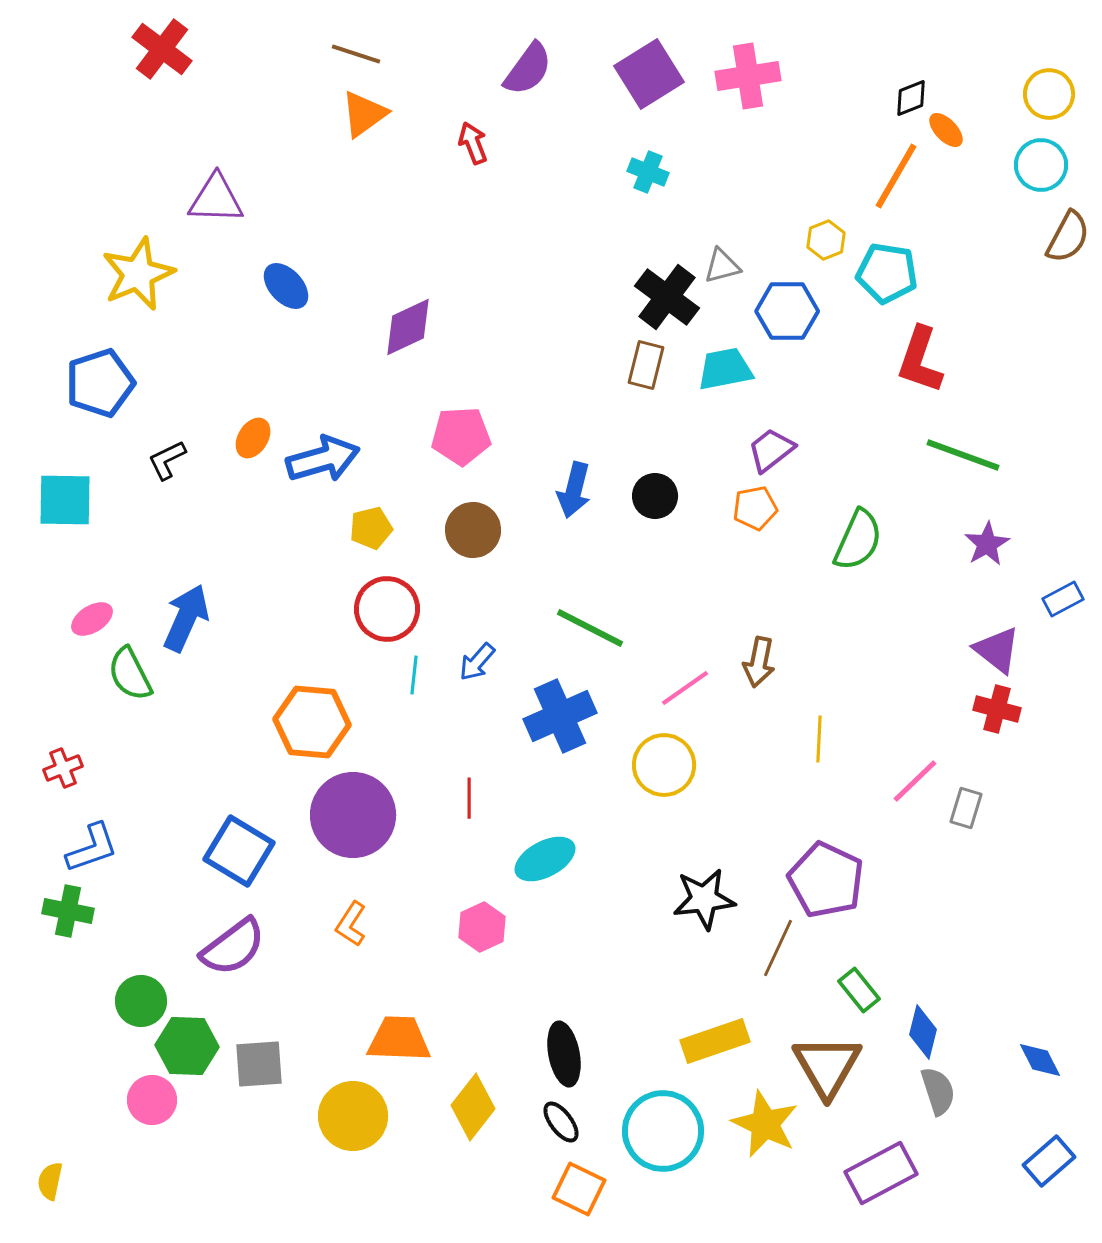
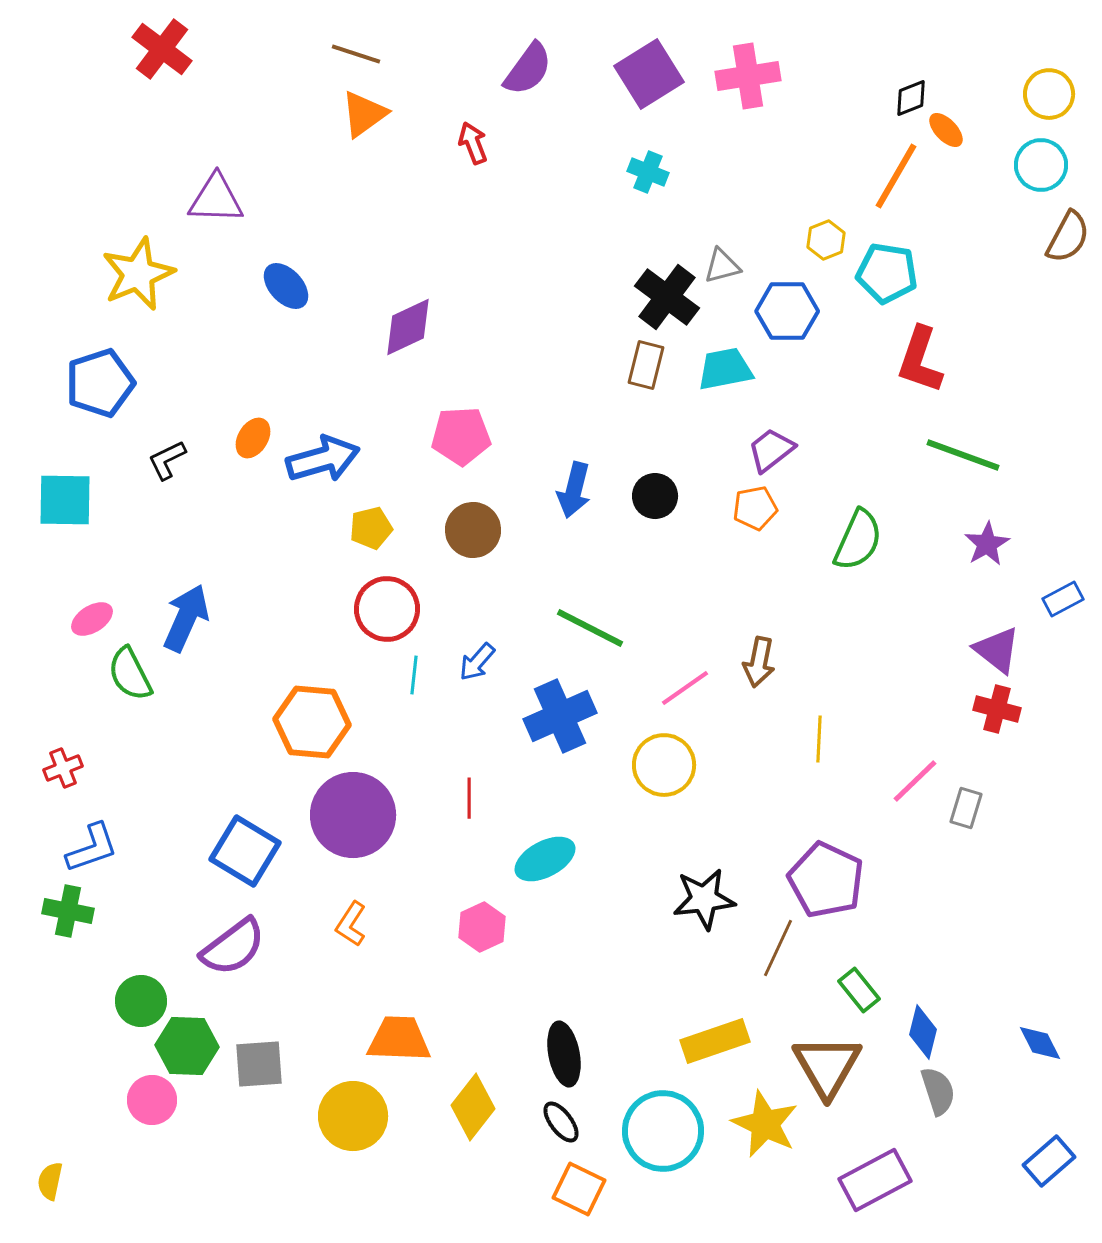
blue square at (239, 851): moved 6 px right
blue diamond at (1040, 1060): moved 17 px up
purple rectangle at (881, 1173): moved 6 px left, 7 px down
